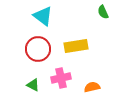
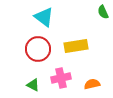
cyan triangle: moved 1 px right, 1 px down
orange semicircle: moved 3 px up
